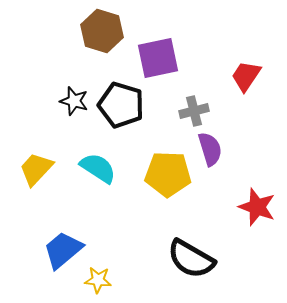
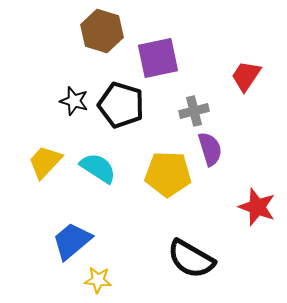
yellow trapezoid: moved 9 px right, 7 px up
blue trapezoid: moved 9 px right, 9 px up
